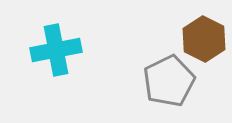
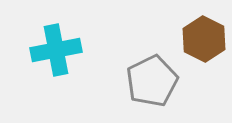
gray pentagon: moved 17 px left
